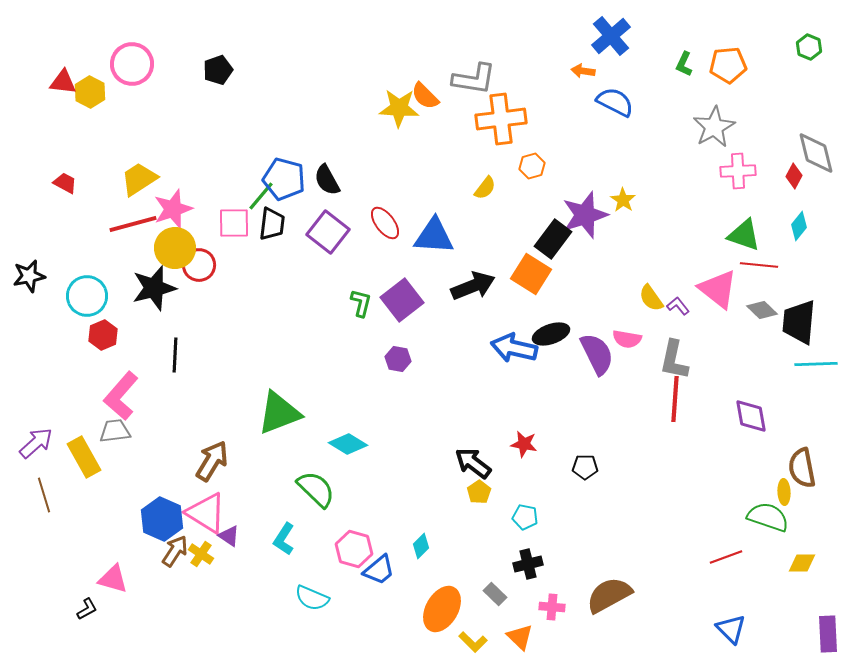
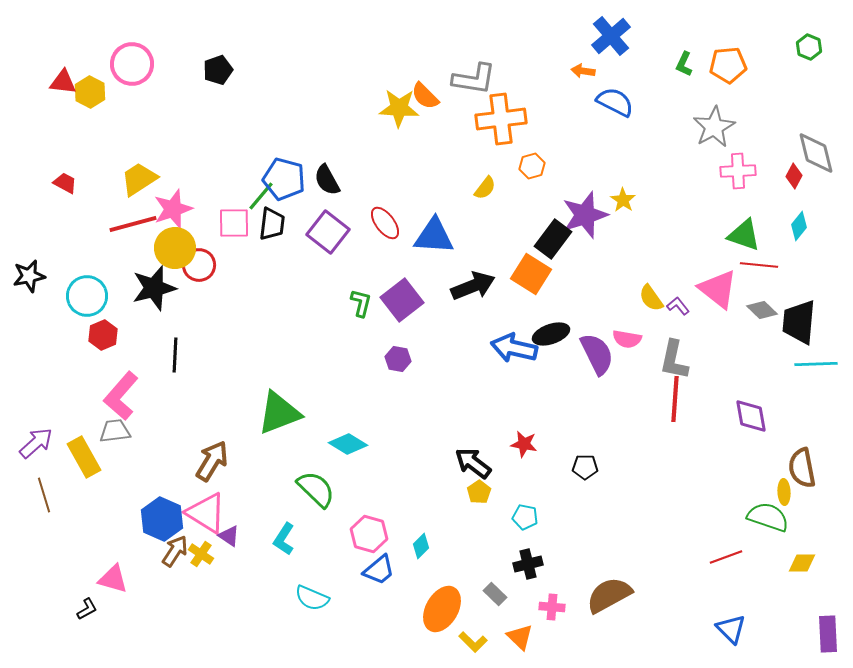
pink hexagon at (354, 549): moved 15 px right, 15 px up
